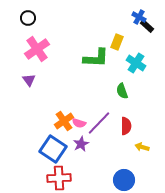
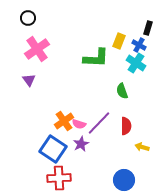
blue cross: moved 28 px down
black rectangle: moved 1 px right, 2 px down; rotated 64 degrees clockwise
yellow rectangle: moved 2 px right, 1 px up
pink semicircle: moved 1 px down
